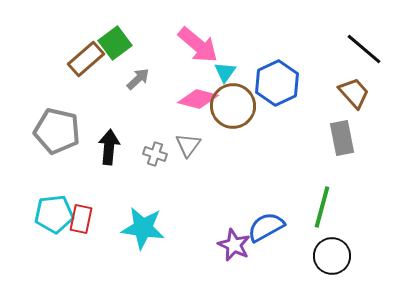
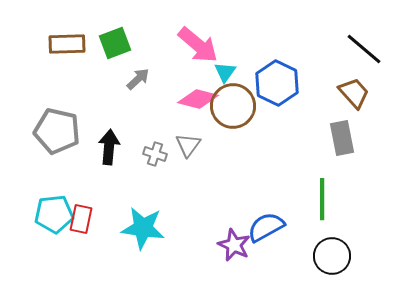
green square: rotated 16 degrees clockwise
brown rectangle: moved 19 px left, 15 px up; rotated 39 degrees clockwise
blue hexagon: rotated 9 degrees counterclockwise
green line: moved 8 px up; rotated 15 degrees counterclockwise
